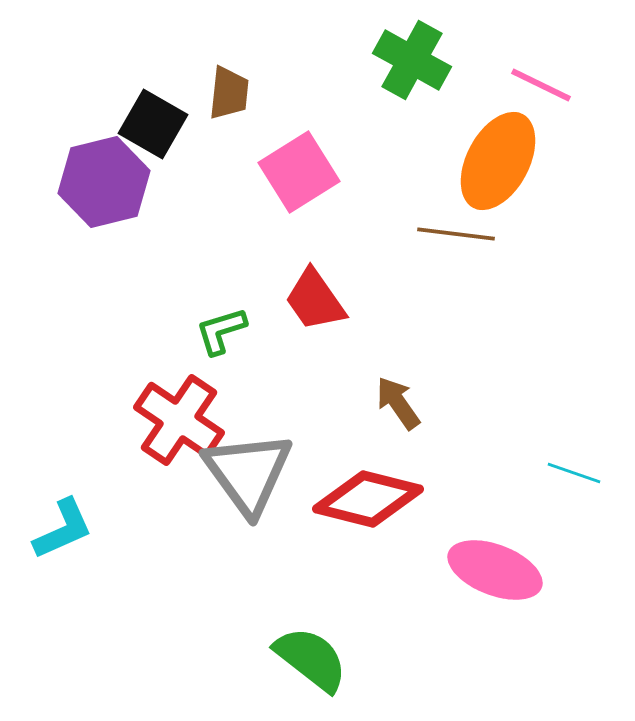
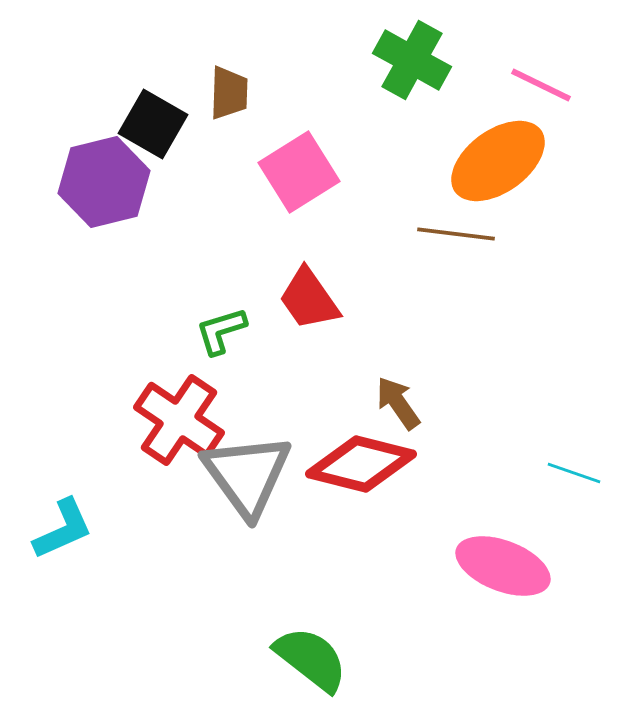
brown trapezoid: rotated 4 degrees counterclockwise
orange ellipse: rotated 26 degrees clockwise
red trapezoid: moved 6 px left, 1 px up
gray triangle: moved 1 px left, 2 px down
red diamond: moved 7 px left, 35 px up
pink ellipse: moved 8 px right, 4 px up
